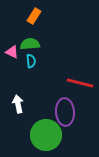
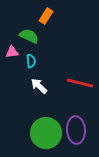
orange rectangle: moved 12 px right
green semicircle: moved 1 px left, 8 px up; rotated 30 degrees clockwise
pink triangle: rotated 32 degrees counterclockwise
white arrow: moved 21 px right, 18 px up; rotated 36 degrees counterclockwise
purple ellipse: moved 11 px right, 18 px down
green circle: moved 2 px up
